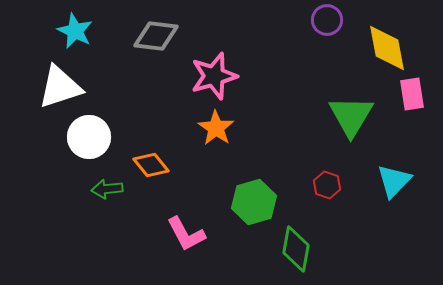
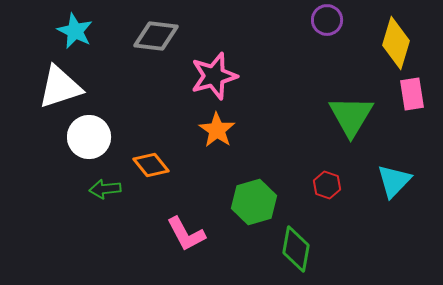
yellow diamond: moved 9 px right, 5 px up; rotated 27 degrees clockwise
orange star: moved 1 px right, 2 px down
green arrow: moved 2 px left
